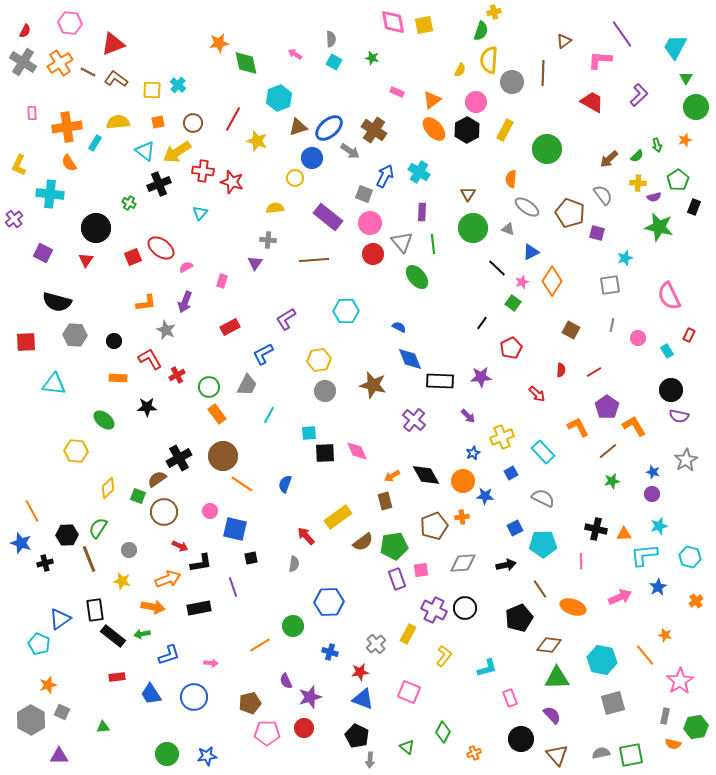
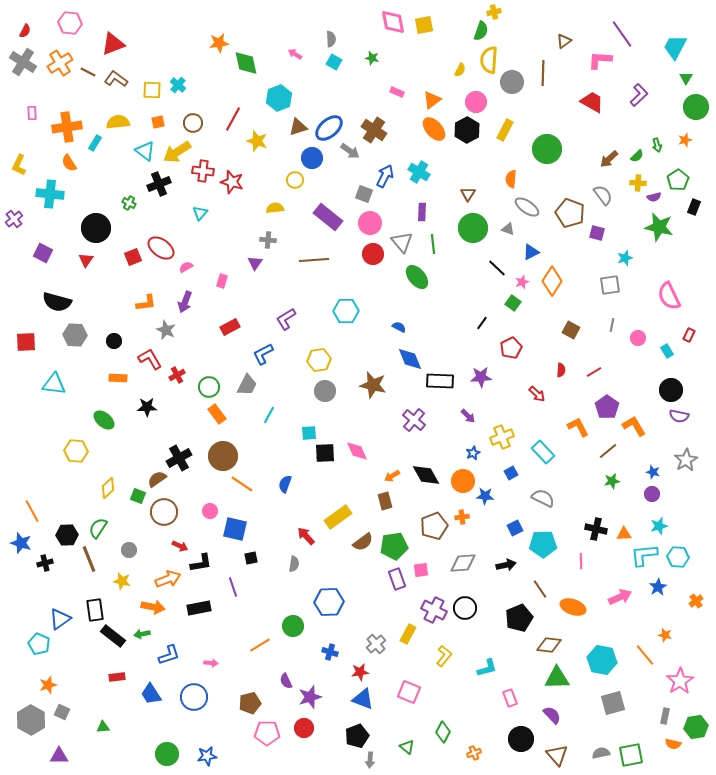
yellow circle at (295, 178): moved 2 px down
cyan hexagon at (690, 557): moved 12 px left; rotated 10 degrees counterclockwise
black pentagon at (357, 736): rotated 25 degrees clockwise
